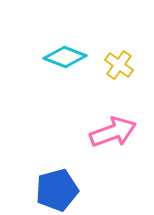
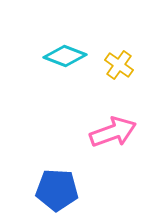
cyan diamond: moved 1 px up
blue pentagon: rotated 18 degrees clockwise
